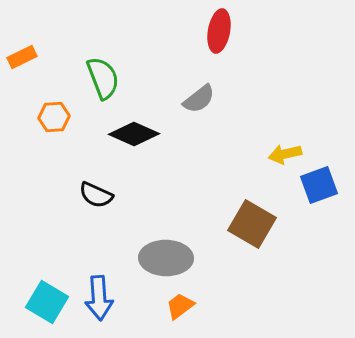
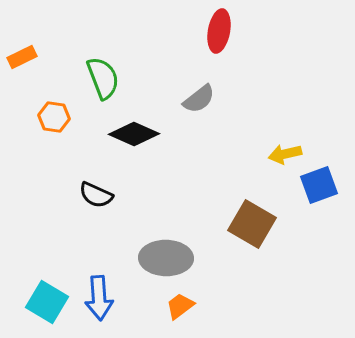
orange hexagon: rotated 12 degrees clockwise
